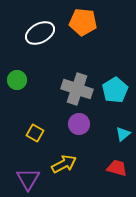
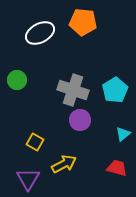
gray cross: moved 4 px left, 1 px down
purple circle: moved 1 px right, 4 px up
yellow square: moved 9 px down
